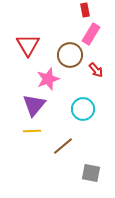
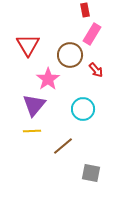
pink rectangle: moved 1 px right
pink star: rotated 15 degrees counterclockwise
